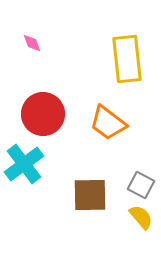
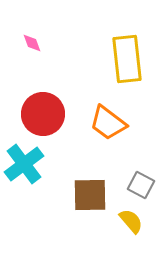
yellow semicircle: moved 10 px left, 4 px down
